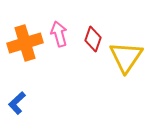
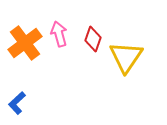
orange cross: rotated 20 degrees counterclockwise
